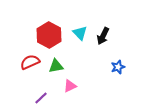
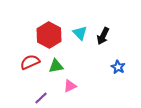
blue star: rotated 24 degrees counterclockwise
